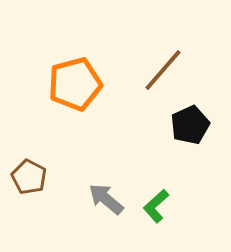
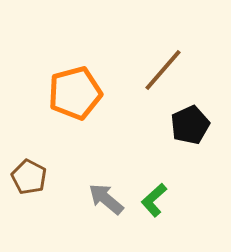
orange pentagon: moved 9 px down
green L-shape: moved 2 px left, 6 px up
